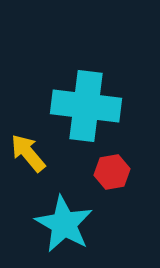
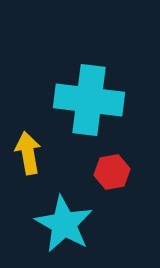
cyan cross: moved 3 px right, 6 px up
yellow arrow: rotated 30 degrees clockwise
